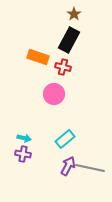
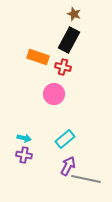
brown star: rotated 16 degrees counterclockwise
purple cross: moved 1 px right, 1 px down
gray line: moved 4 px left, 11 px down
